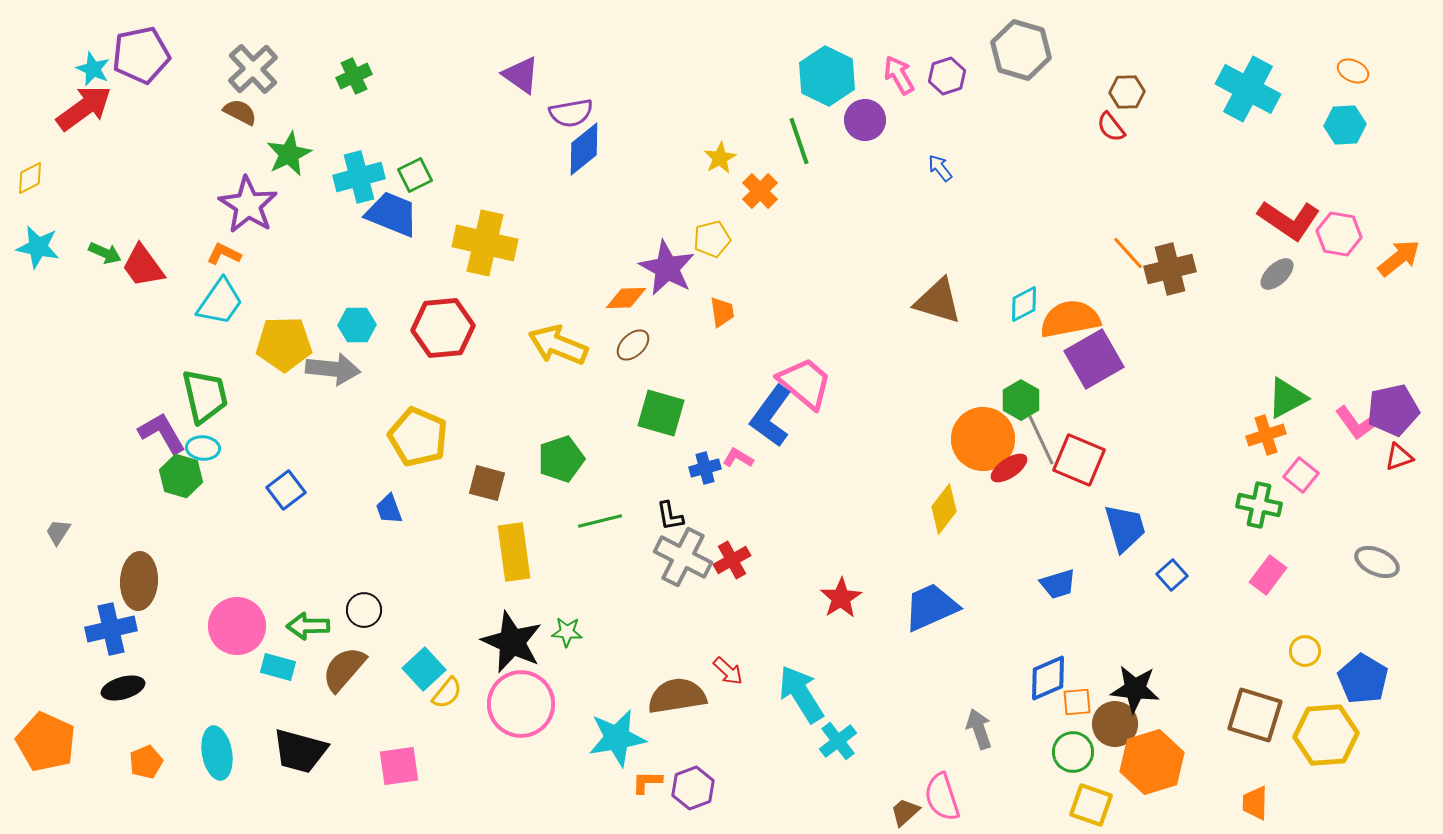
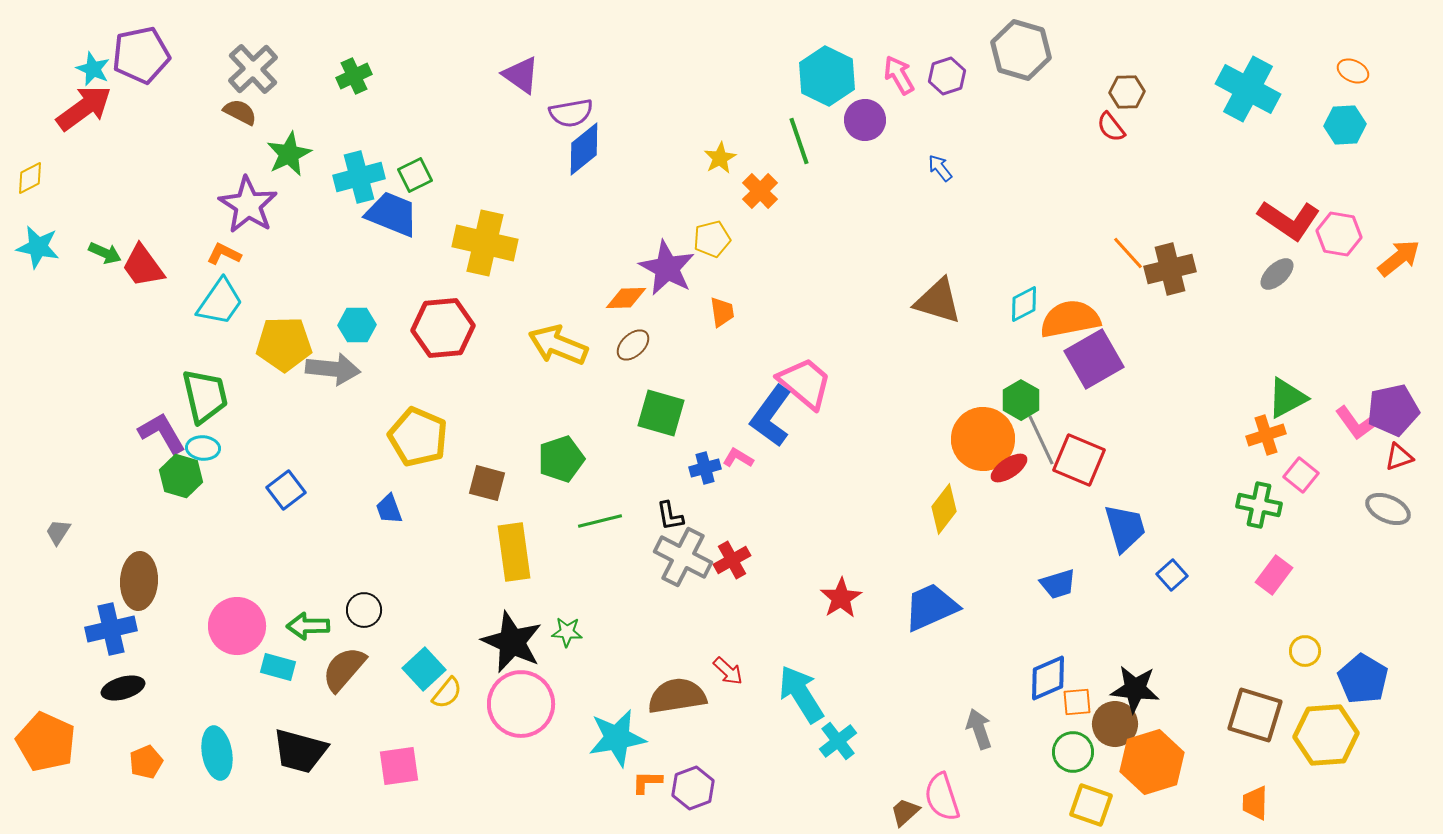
gray ellipse at (1377, 562): moved 11 px right, 53 px up
pink rectangle at (1268, 575): moved 6 px right
